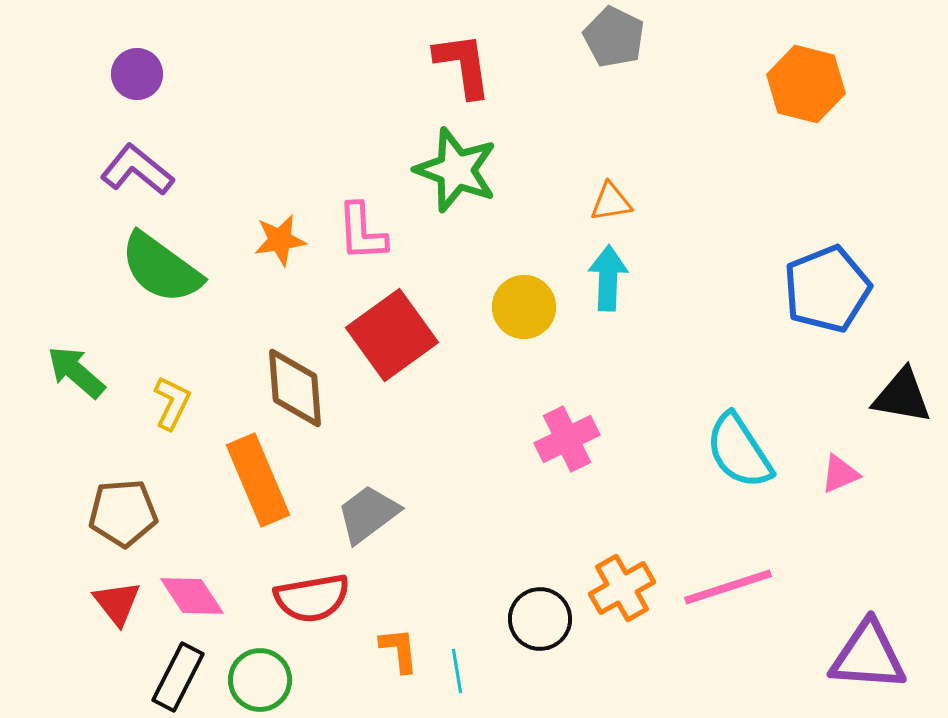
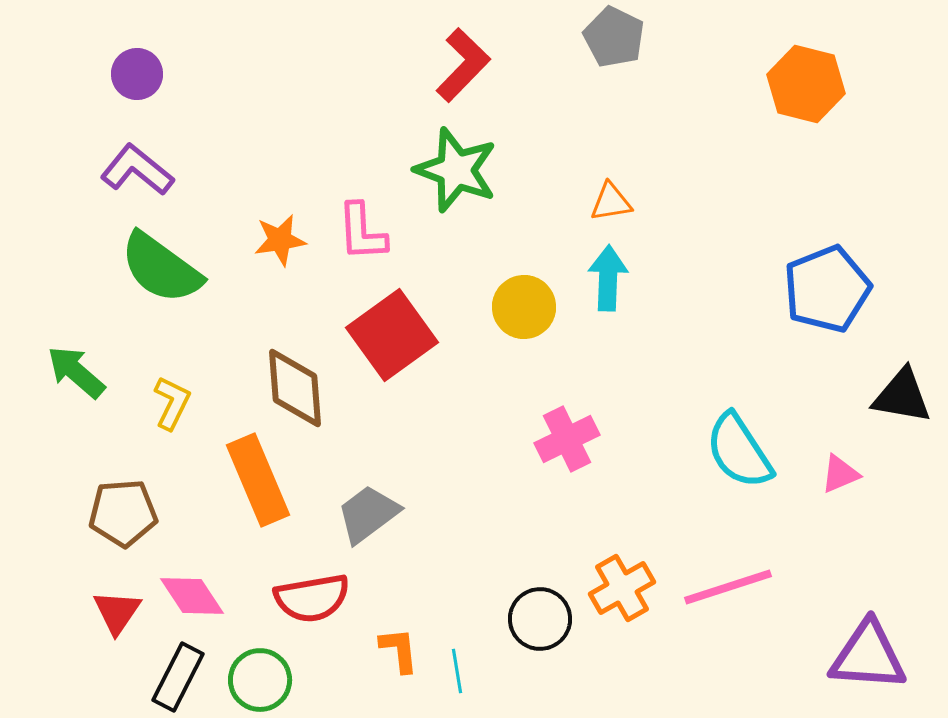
red L-shape: rotated 52 degrees clockwise
red triangle: moved 9 px down; rotated 12 degrees clockwise
